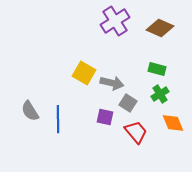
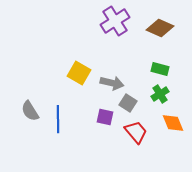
green rectangle: moved 3 px right
yellow square: moved 5 px left
